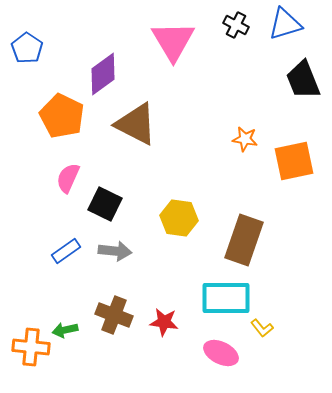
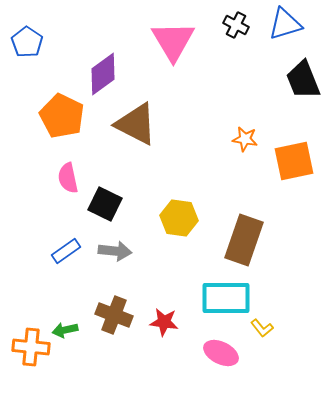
blue pentagon: moved 6 px up
pink semicircle: rotated 36 degrees counterclockwise
